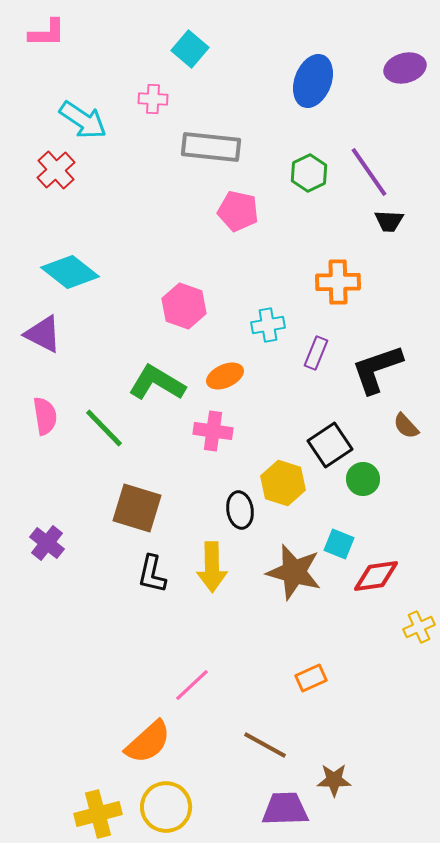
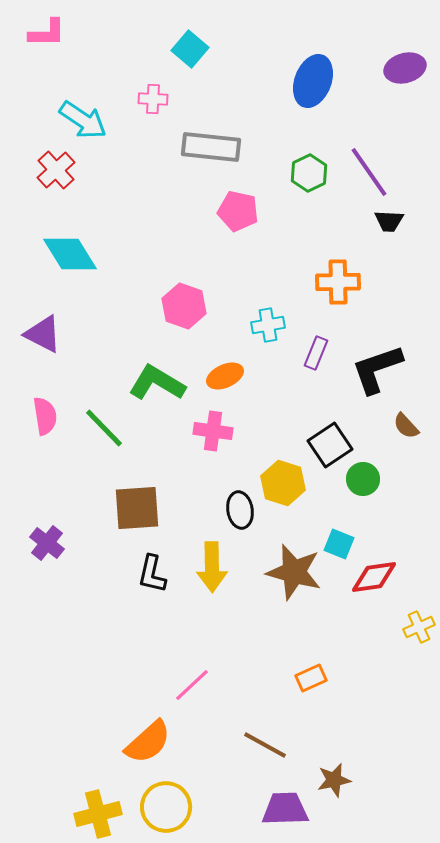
cyan diamond at (70, 272): moved 18 px up; rotated 20 degrees clockwise
brown square at (137, 508): rotated 21 degrees counterclockwise
red diamond at (376, 576): moved 2 px left, 1 px down
brown star at (334, 780): rotated 12 degrees counterclockwise
